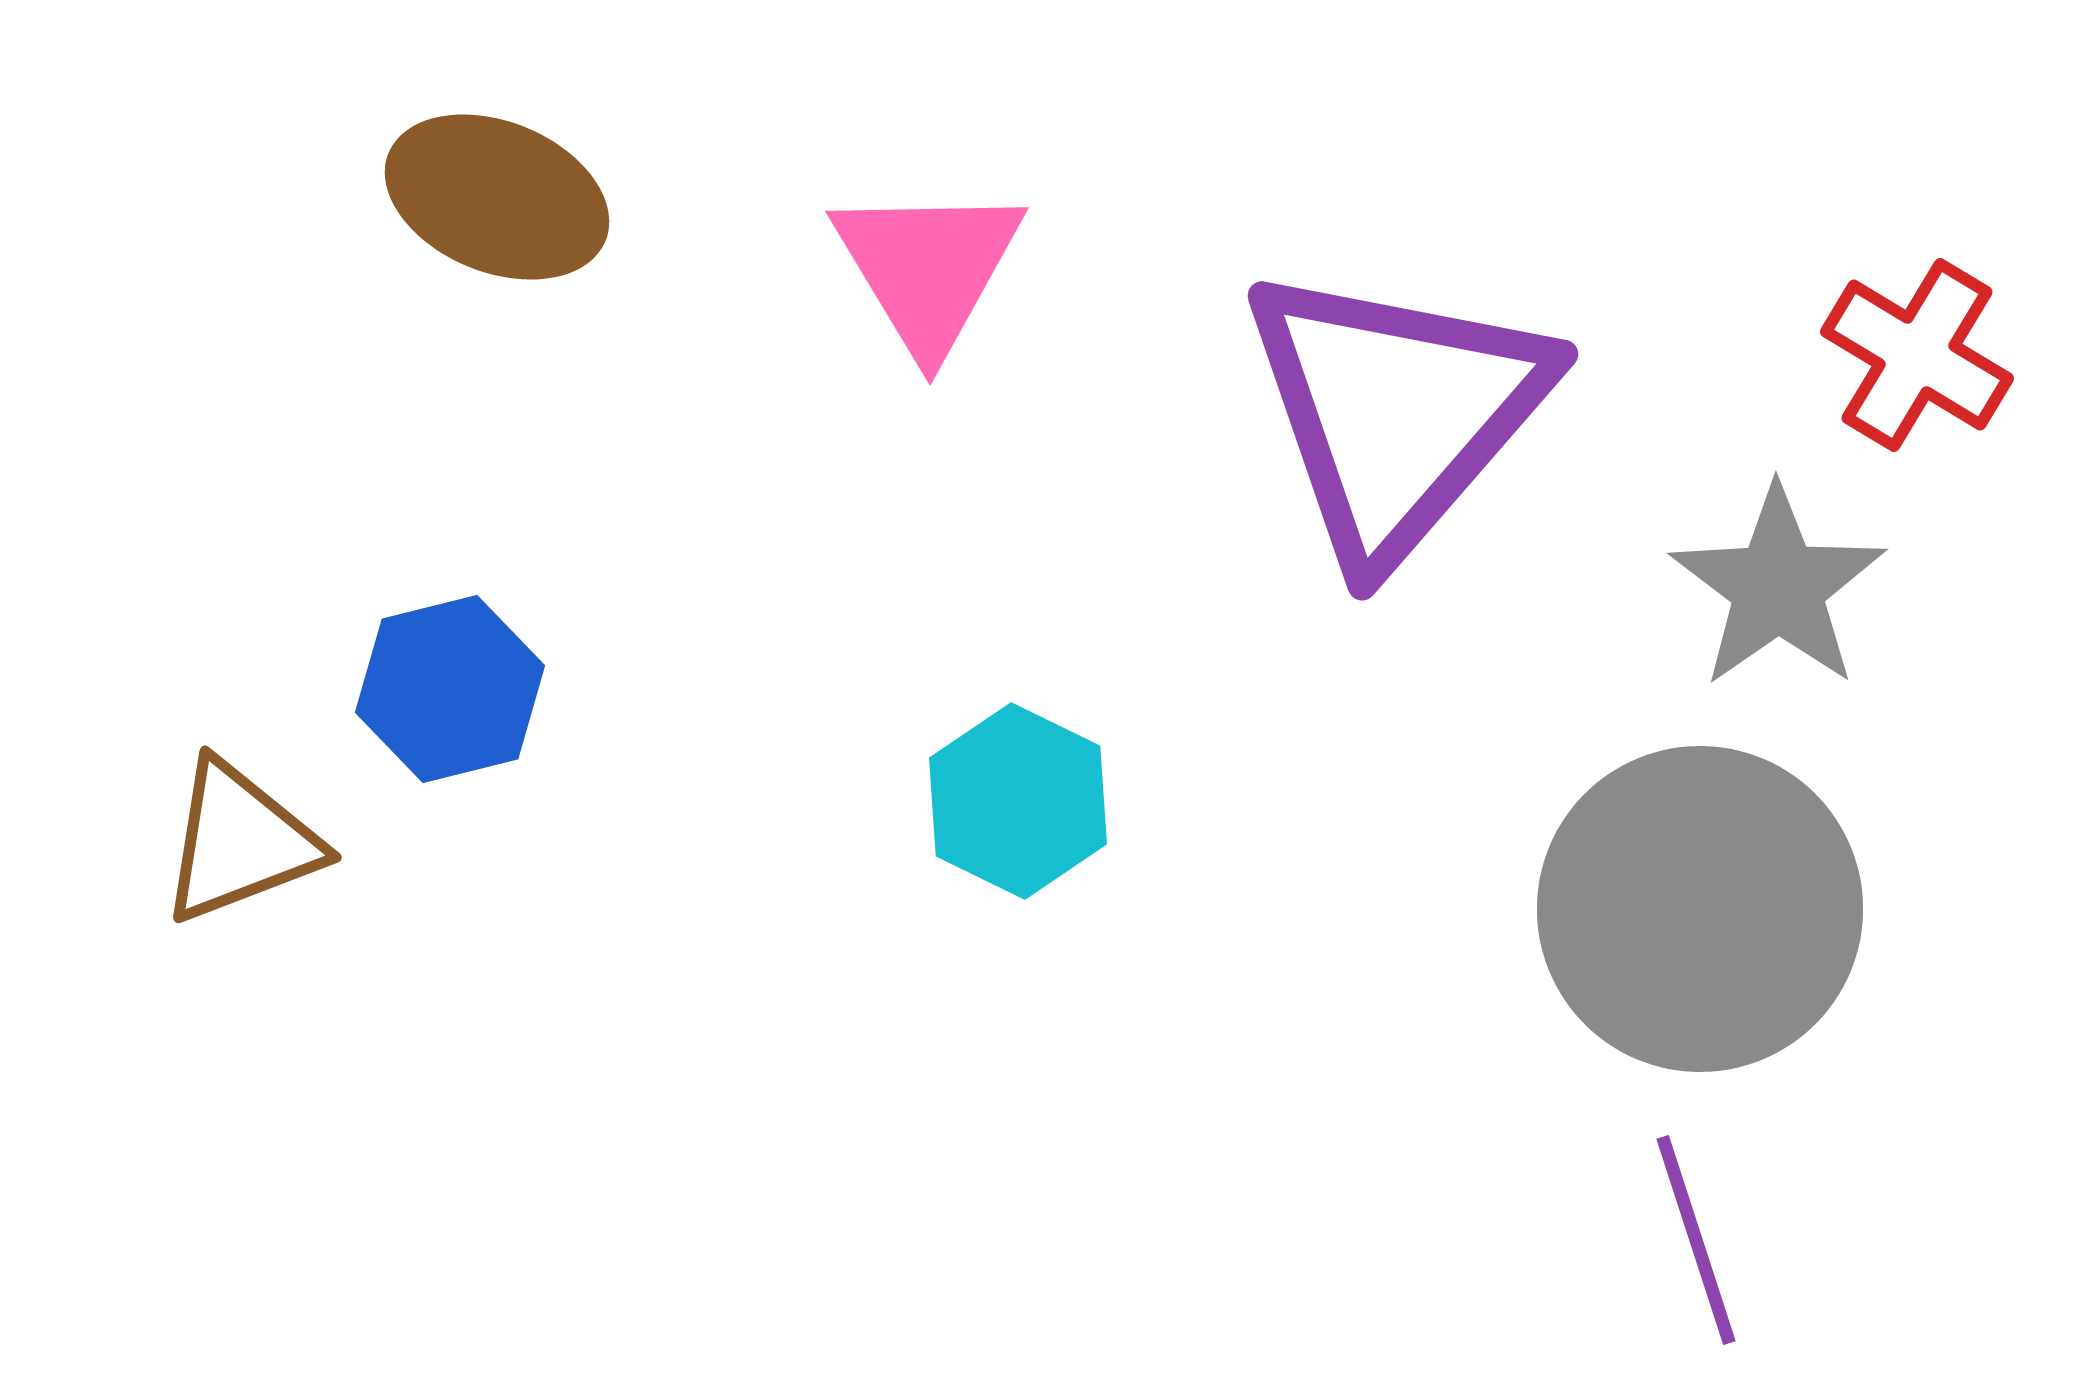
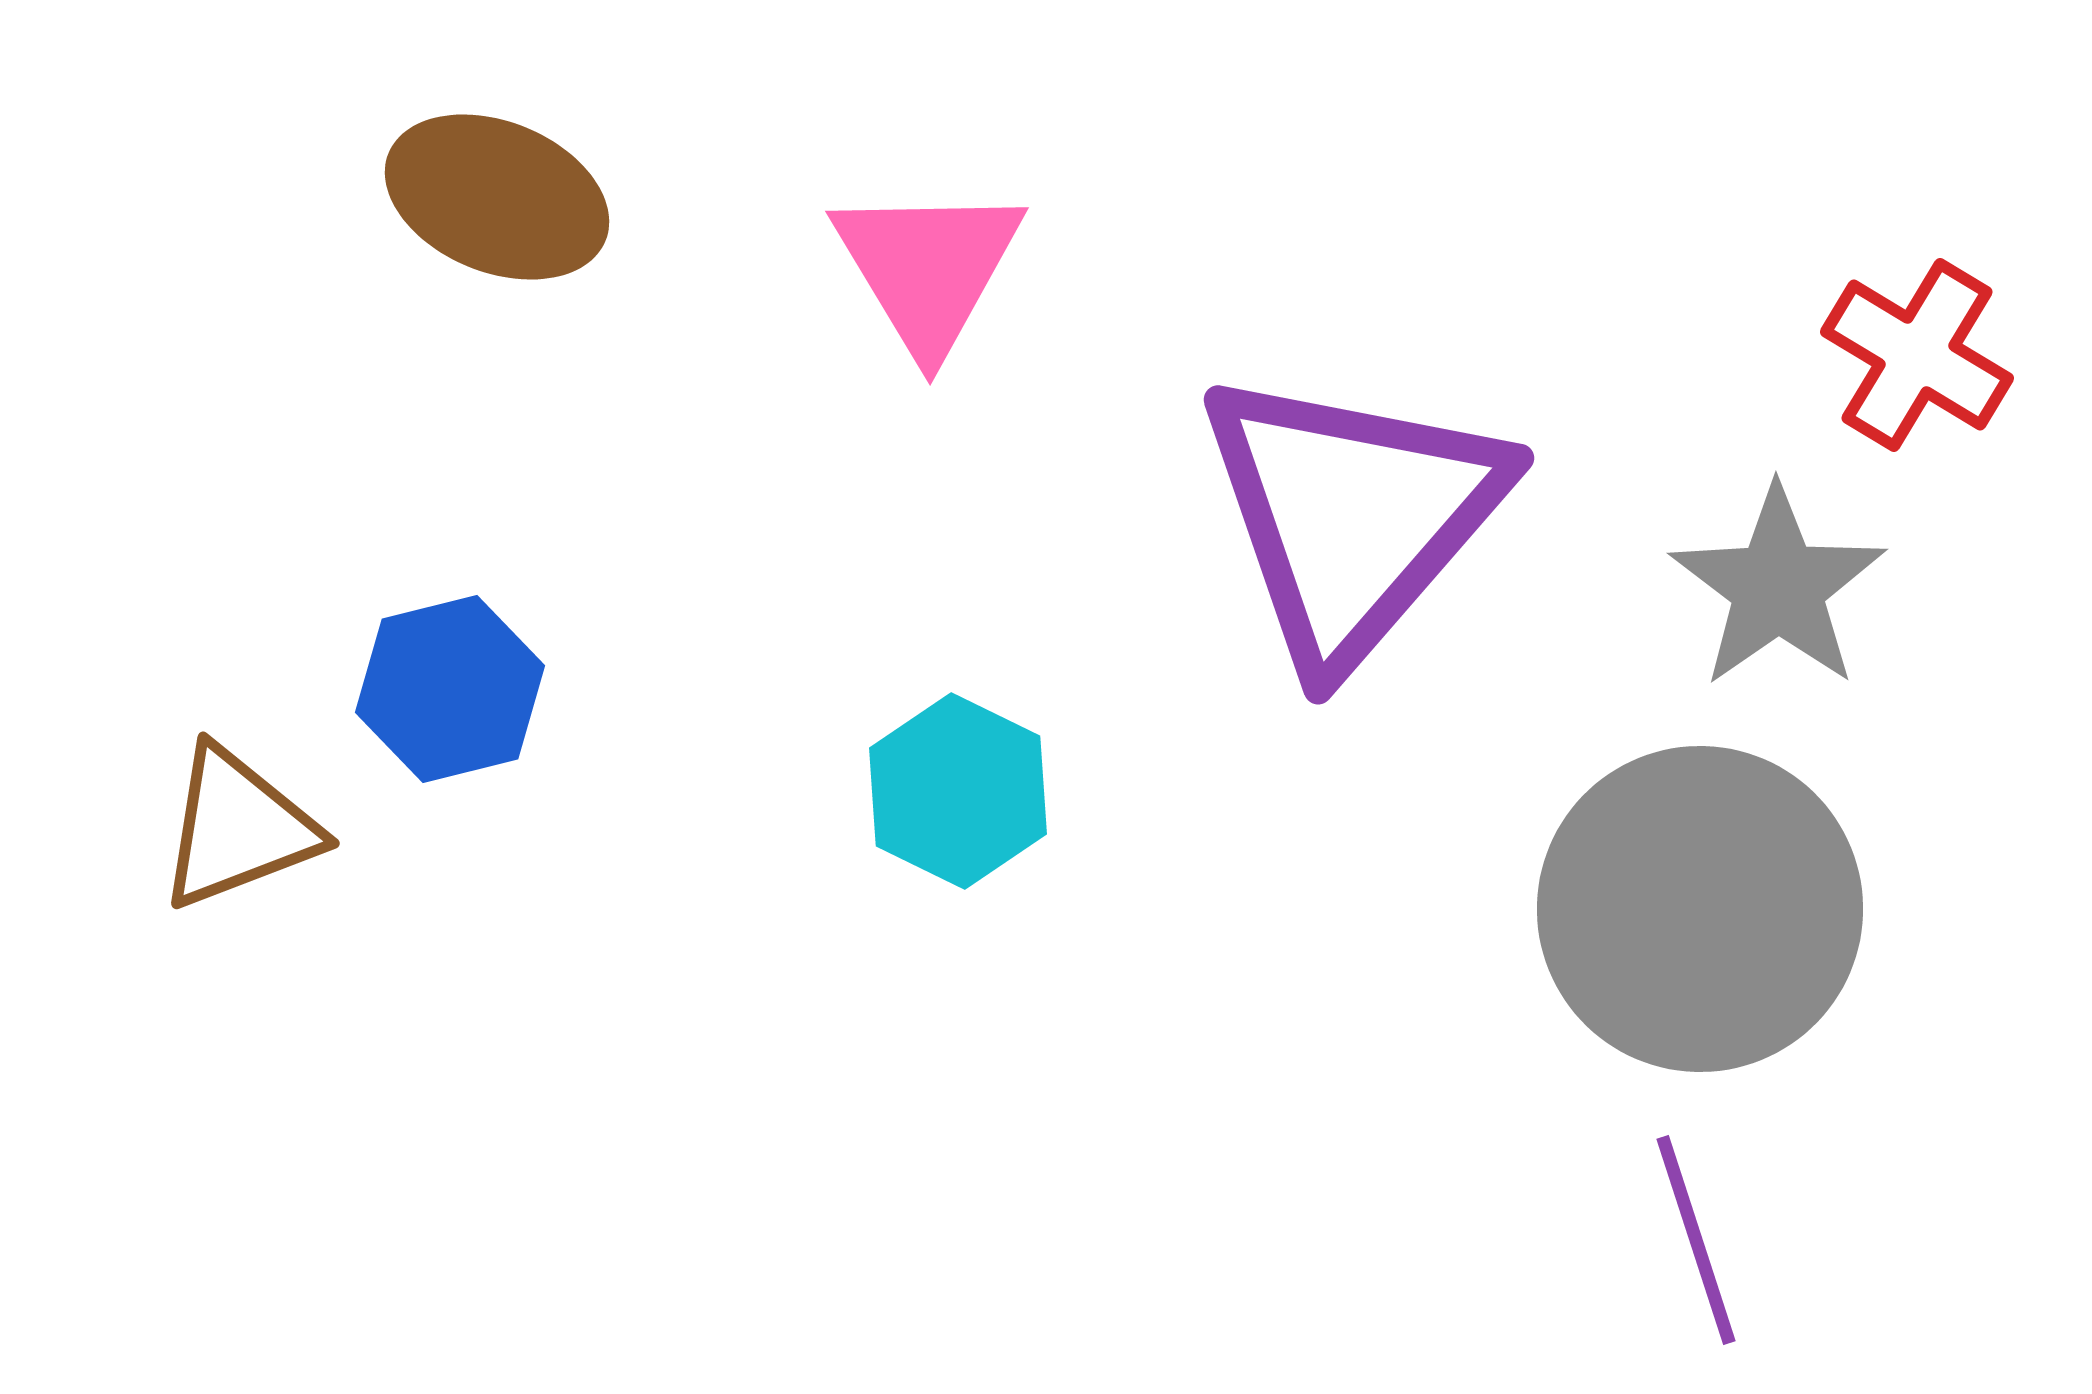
purple triangle: moved 44 px left, 104 px down
cyan hexagon: moved 60 px left, 10 px up
brown triangle: moved 2 px left, 14 px up
